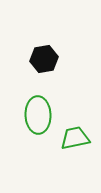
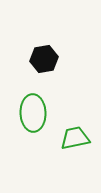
green ellipse: moved 5 px left, 2 px up
